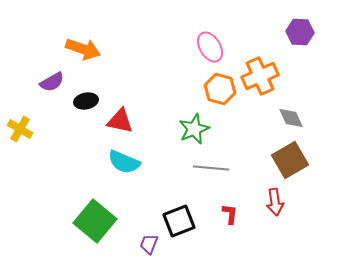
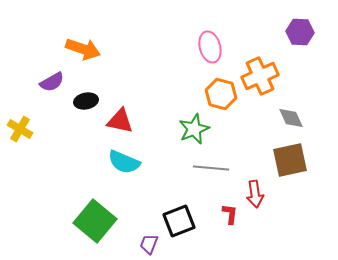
pink ellipse: rotated 16 degrees clockwise
orange hexagon: moved 1 px right, 5 px down
brown square: rotated 18 degrees clockwise
red arrow: moved 20 px left, 8 px up
